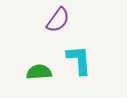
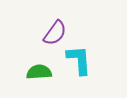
purple semicircle: moved 3 px left, 13 px down
